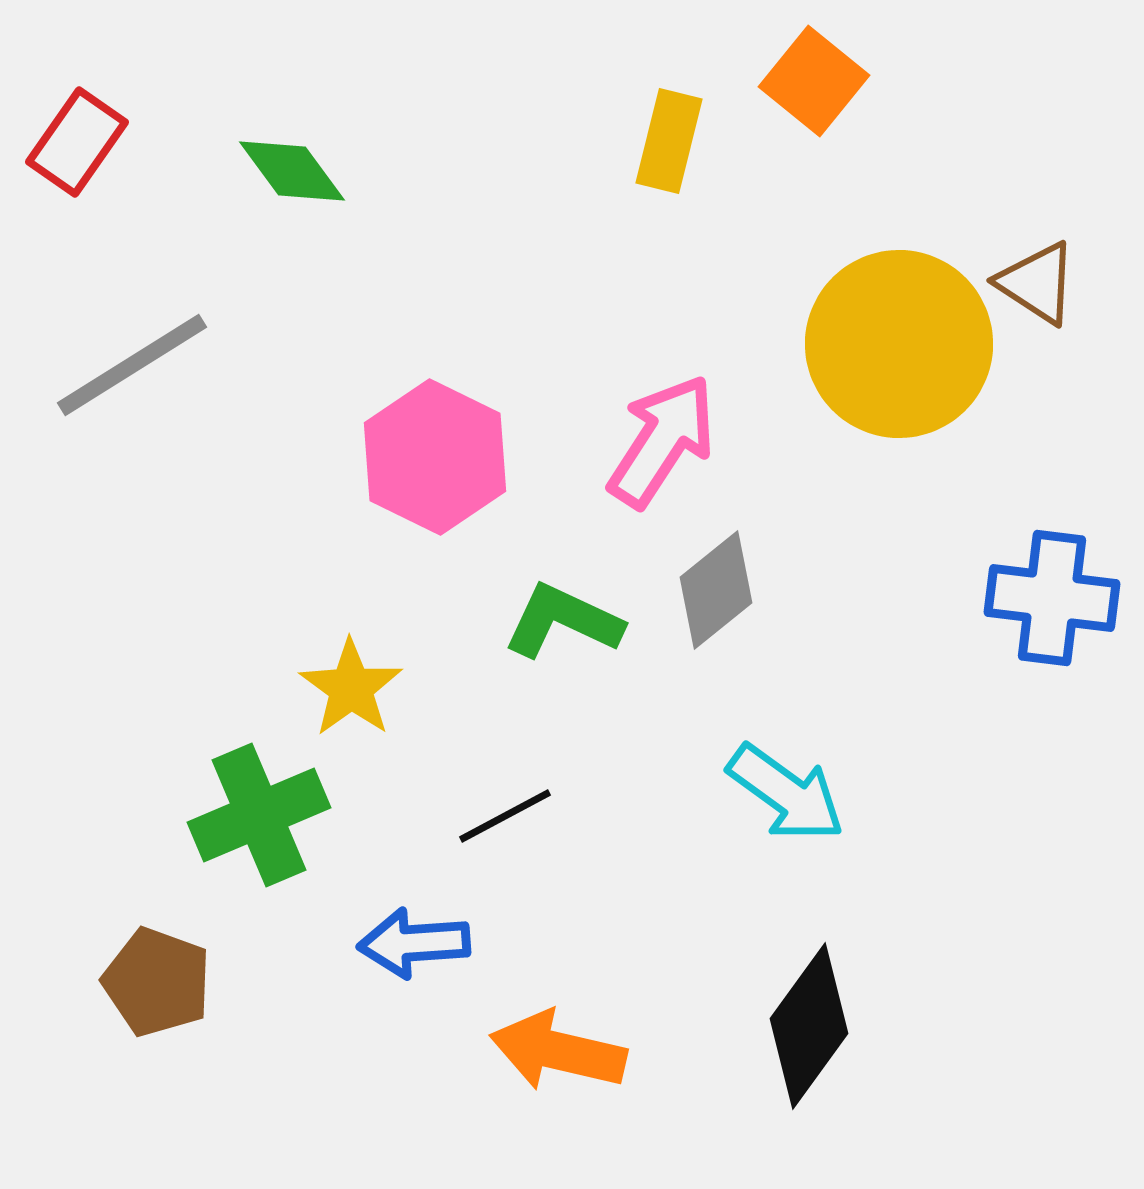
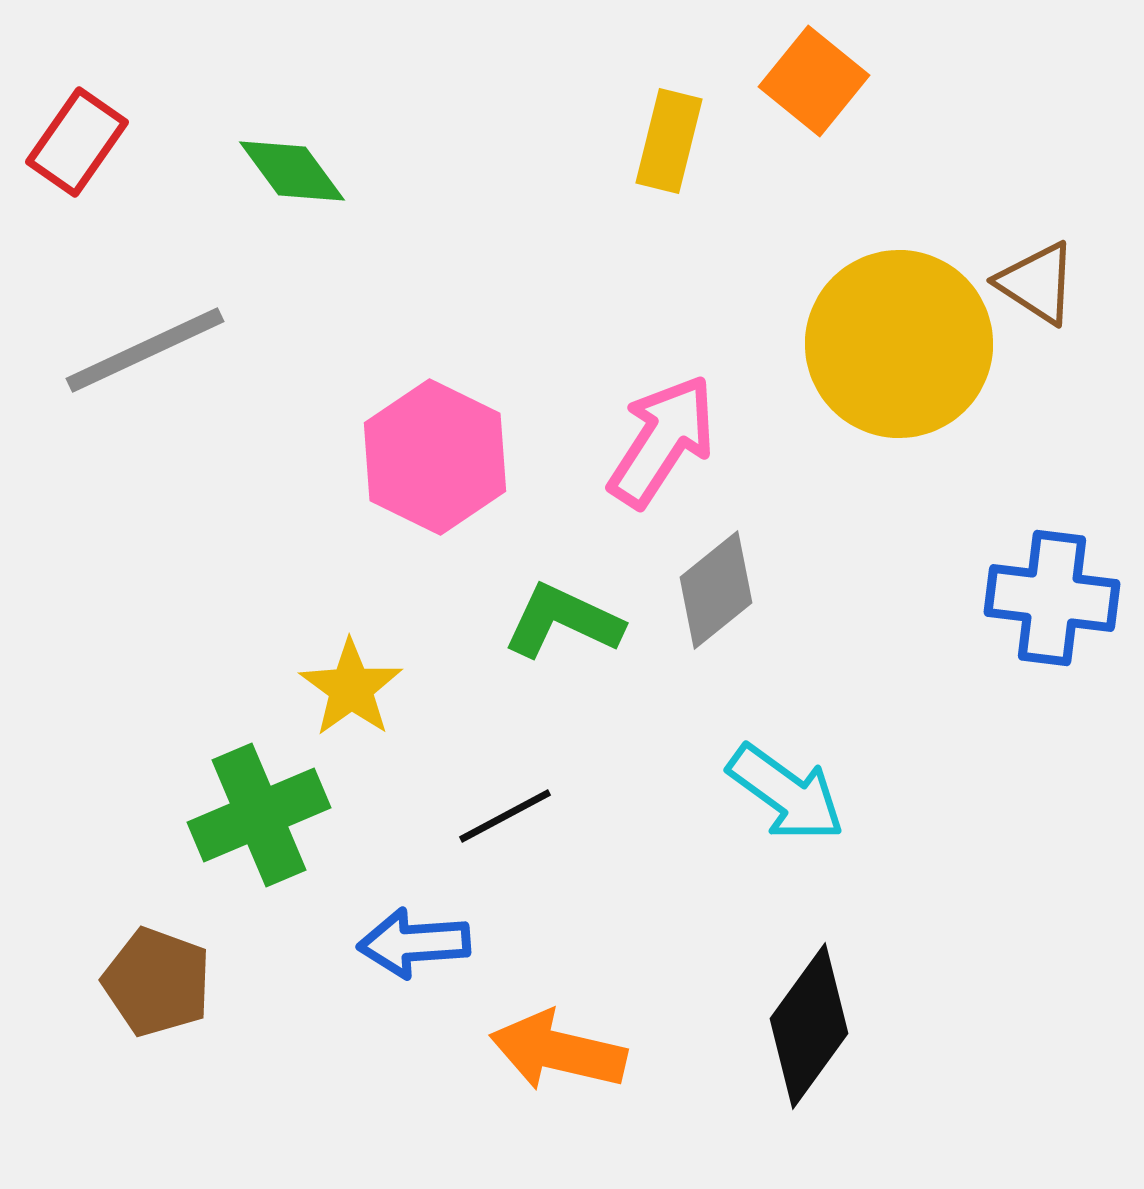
gray line: moved 13 px right, 15 px up; rotated 7 degrees clockwise
